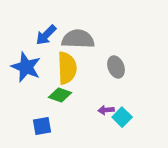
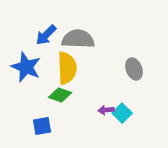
gray ellipse: moved 18 px right, 2 px down
cyan square: moved 4 px up
